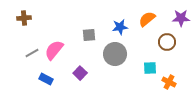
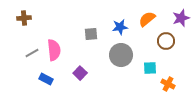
purple star: rotated 18 degrees counterclockwise
gray square: moved 2 px right, 1 px up
brown circle: moved 1 px left, 1 px up
pink semicircle: rotated 135 degrees clockwise
gray circle: moved 6 px right, 1 px down
orange cross: moved 1 px left, 2 px down
